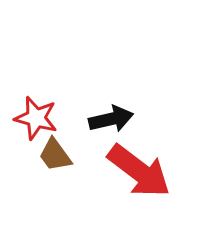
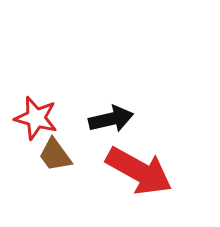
red arrow: rotated 8 degrees counterclockwise
